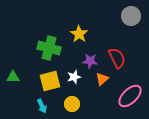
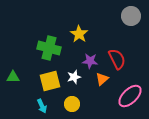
red semicircle: moved 1 px down
